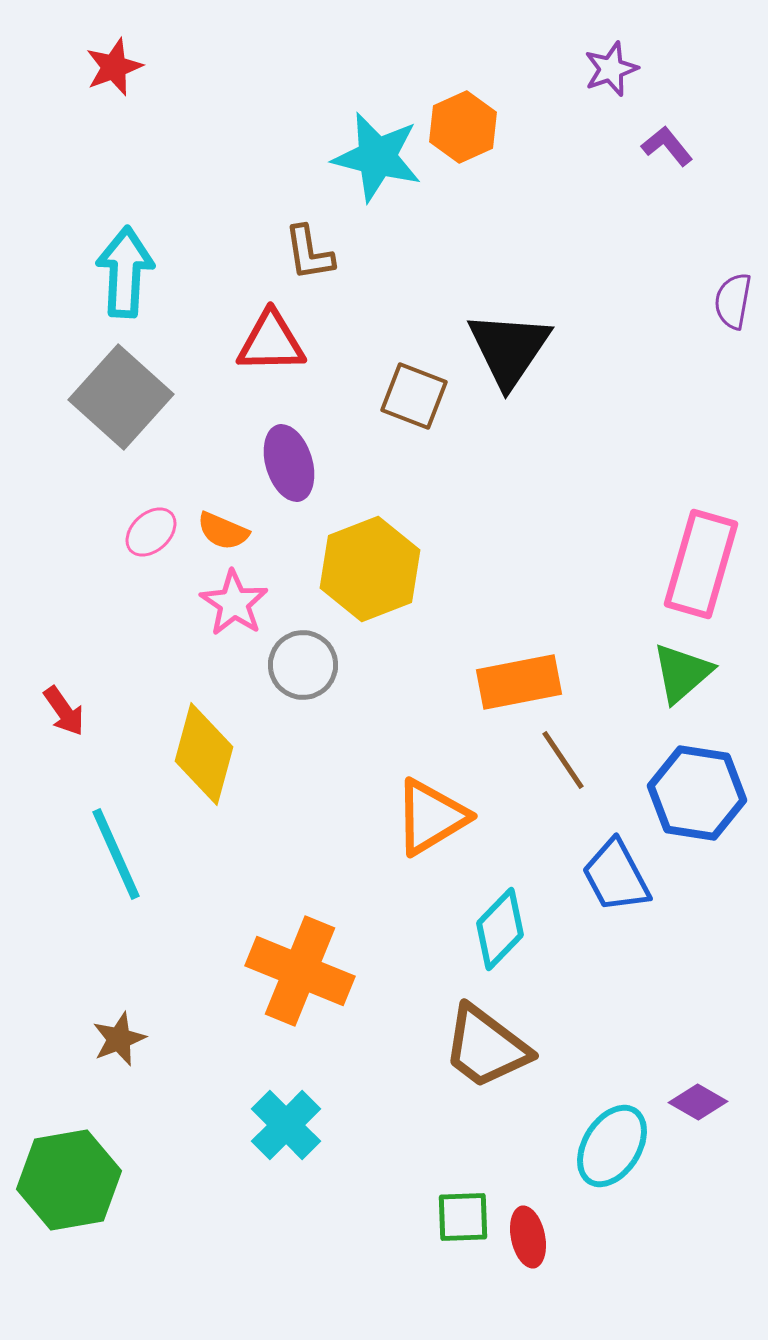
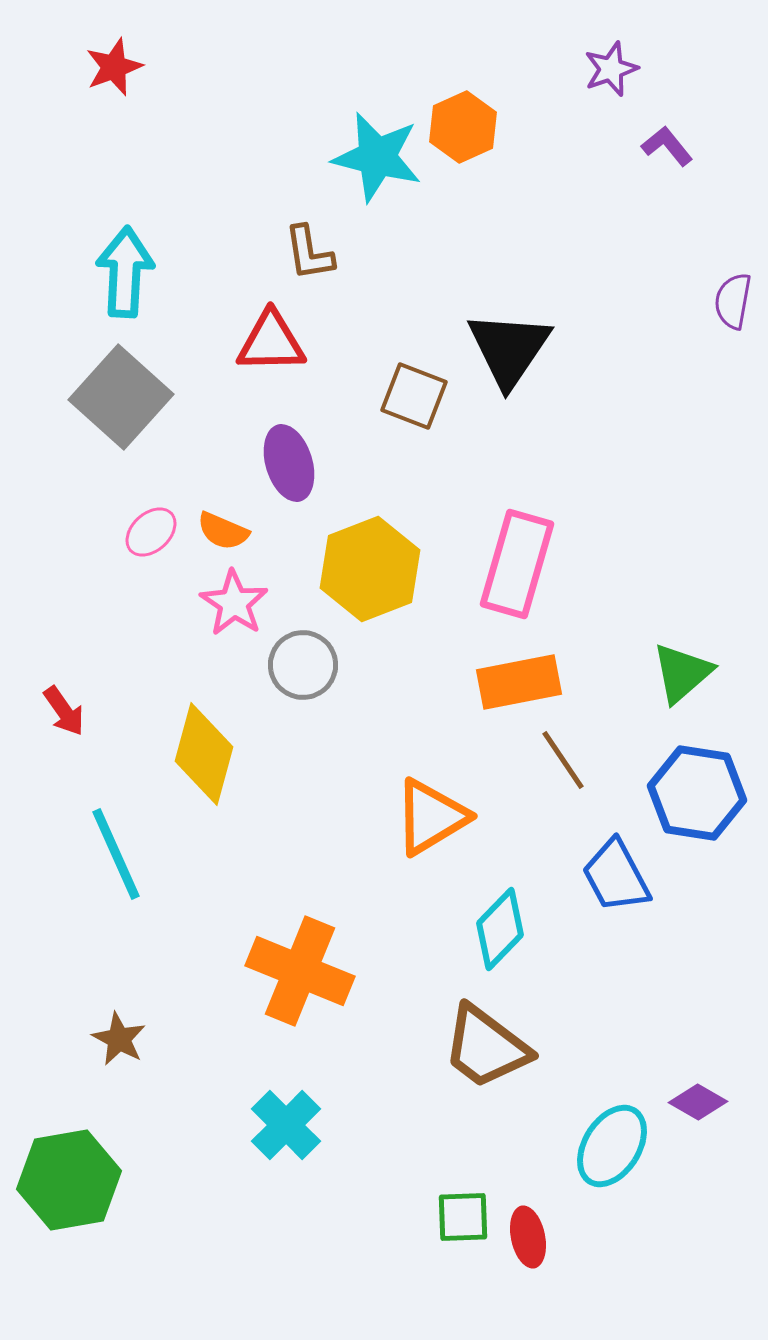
pink rectangle: moved 184 px left
brown star: rotated 22 degrees counterclockwise
